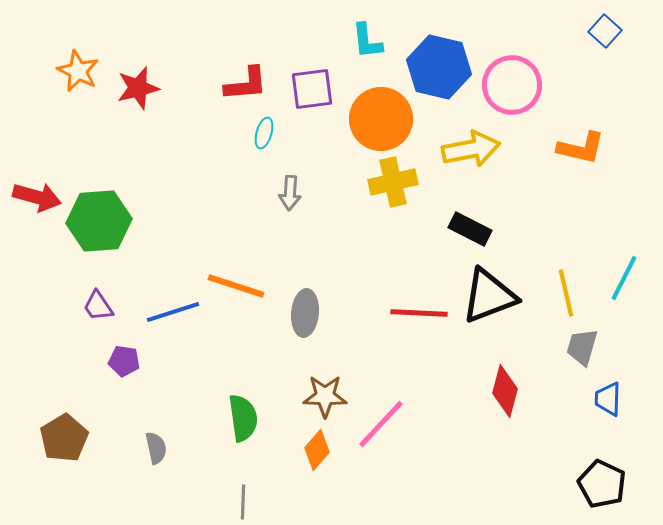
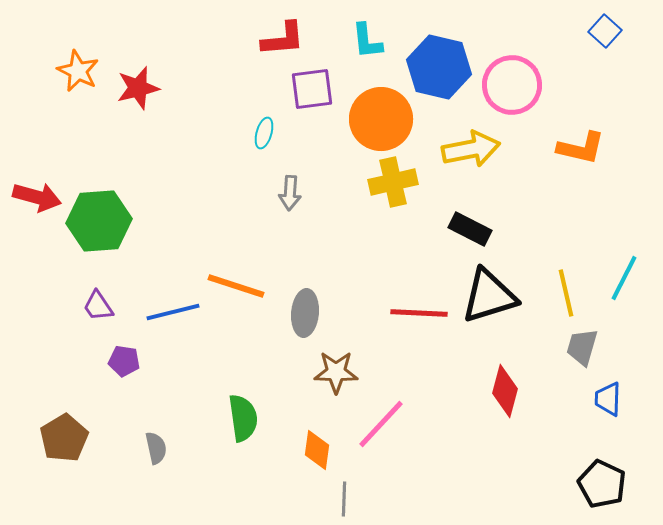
red L-shape: moved 37 px right, 45 px up
black triangle: rotated 4 degrees clockwise
blue line: rotated 4 degrees clockwise
brown star: moved 11 px right, 24 px up
orange diamond: rotated 33 degrees counterclockwise
gray line: moved 101 px right, 3 px up
